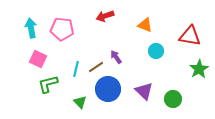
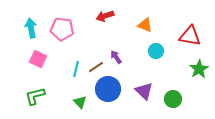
green L-shape: moved 13 px left, 12 px down
